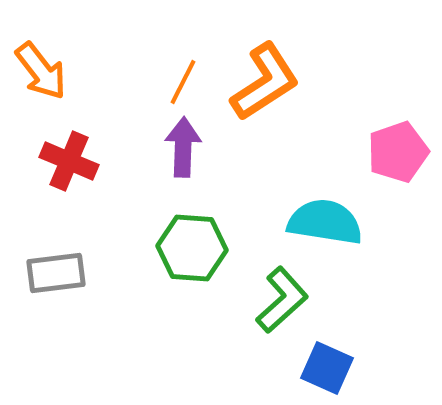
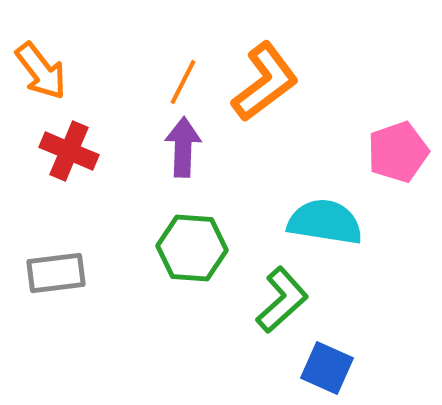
orange L-shape: rotated 4 degrees counterclockwise
red cross: moved 10 px up
